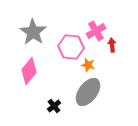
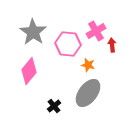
pink hexagon: moved 3 px left, 3 px up
gray ellipse: moved 1 px down
